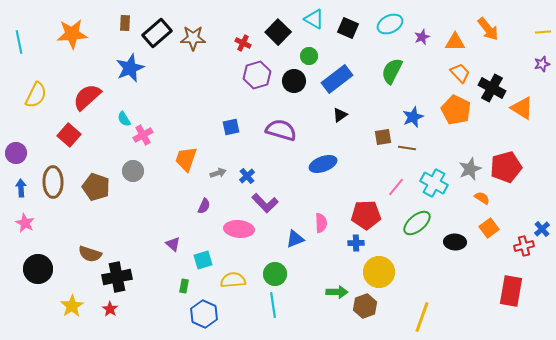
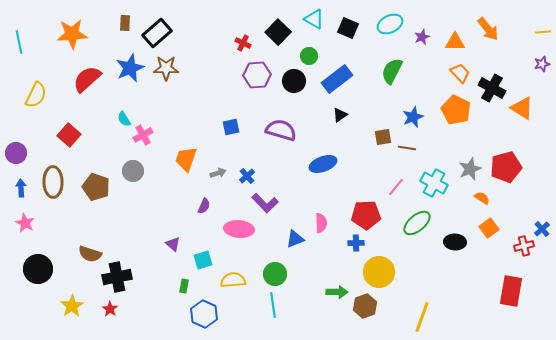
brown star at (193, 38): moved 27 px left, 30 px down
purple hexagon at (257, 75): rotated 12 degrees clockwise
red semicircle at (87, 97): moved 18 px up
